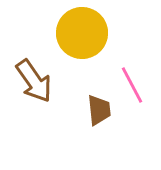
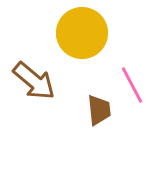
brown arrow: rotated 15 degrees counterclockwise
